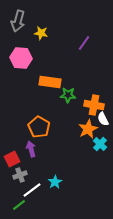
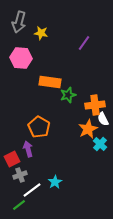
gray arrow: moved 1 px right, 1 px down
green star: rotated 21 degrees counterclockwise
orange cross: moved 1 px right; rotated 18 degrees counterclockwise
purple arrow: moved 3 px left
